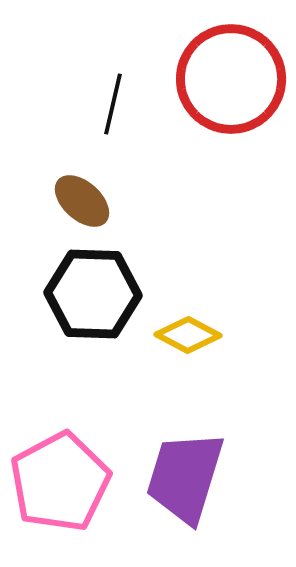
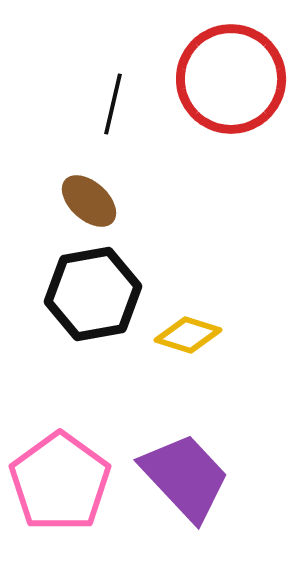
brown ellipse: moved 7 px right
black hexagon: rotated 12 degrees counterclockwise
yellow diamond: rotated 10 degrees counterclockwise
purple trapezoid: rotated 120 degrees clockwise
pink pentagon: rotated 8 degrees counterclockwise
